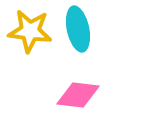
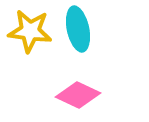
pink diamond: rotated 18 degrees clockwise
